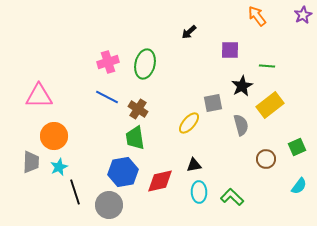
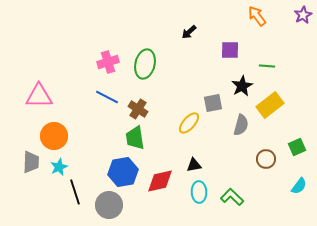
gray semicircle: rotated 30 degrees clockwise
